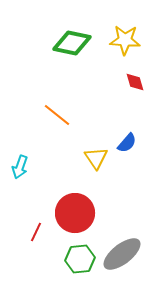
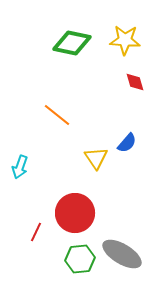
gray ellipse: rotated 69 degrees clockwise
